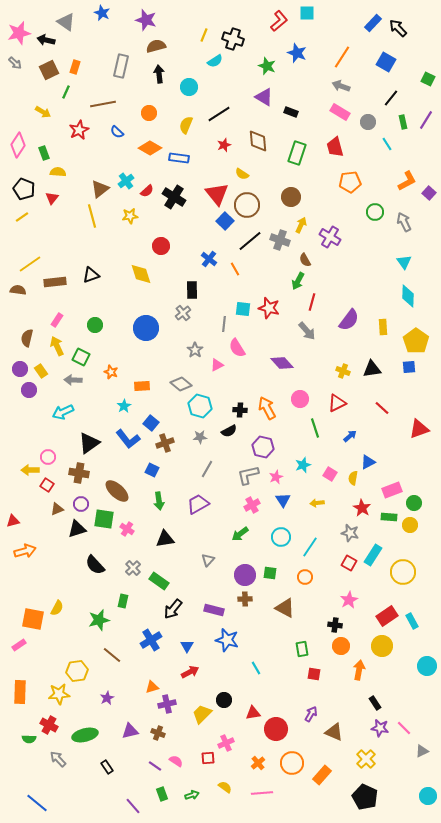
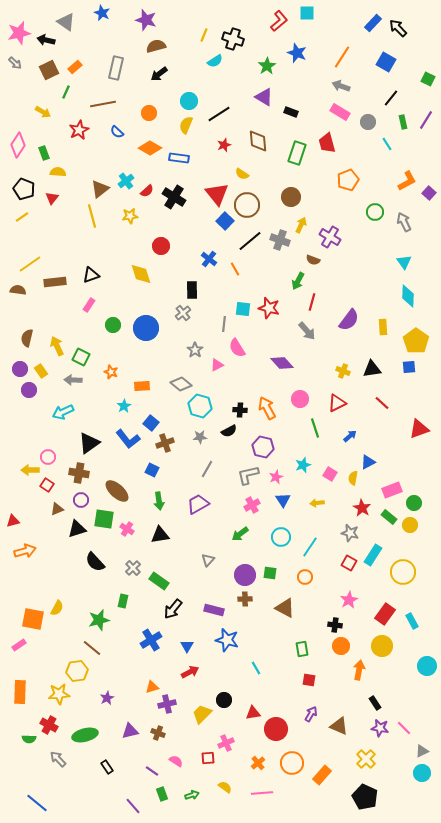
gray rectangle at (121, 66): moved 5 px left, 2 px down
green star at (267, 66): rotated 18 degrees clockwise
orange rectangle at (75, 67): rotated 32 degrees clockwise
black arrow at (159, 74): rotated 120 degrees counterclockwise
cyan circle at (189, 87): moved 14 px down
red trapezoid at (335, 147): moved 8 px left, 4 px up
orange pentagon at (350, 182): moved 2 px left, 2 px up; rotated 15 degrees counterclockwise
brown semicircle at (305, 260): moved 8 px right; rotated 40 degrees counterclockwise
pink rectangle at (57, 320): moved 32 px right, 15 px up
green circle at (95, 325): moved 18 px right
red line at (382, 408): moved 5 px up
purple circle at (81, 504): moved 4 px up
green rectangle at (389, 517): rotated 35 degrees clockwise
black triangle at (165, 539): moved 5 px left, 4 px up
black semicircle at (95, 565): moved 3 px up
red rectangle at (387, 616): moved 2 px left, 2 px up; rotated 20 degrees counterclockwise
brown line at (112, 655): moved 20 px left, 7 px up
red square at (314, 674): moved 5 px left, 6 px down
brown triangle at (334, 732): moved 5 px right, 6 px up
purple line at (155, 766): moved 3 px left, 5 px down
cyan circle at (428, 796): moved 6 px left, 23 px up
